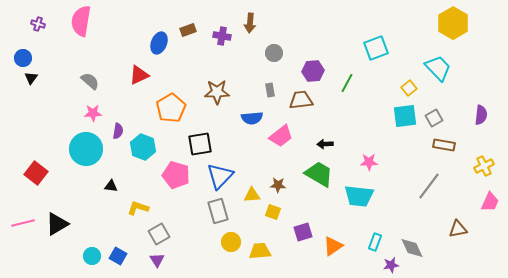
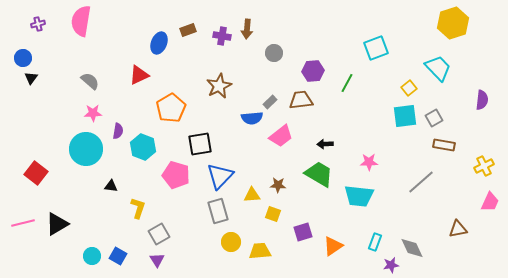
brown arrow at (250, 23): moved 3 px left, 6 px down
yellow hexagon at (453, 23): rotated 12 degrees clockwise
purple cross at (38, 24): rotated 32 degrees counterclockwise
gray rectangle at (270, 90): moved 12 px down; rotated 56 degrees clockwise
brown star at (217, 92): moved 2 px right, 6 px up; rotated 25 degrees counterclockwise
purple semicircle at (481, 115): moved 1 px right, 15 px up
gray line at (429, 186): moved 8 px left, 4 px up; rotated 12 degrees clockwise
yellow L-shape at (138, 208): rotated 90 degrees clockwise
yellow square at (273, 212): moved 2 px down
